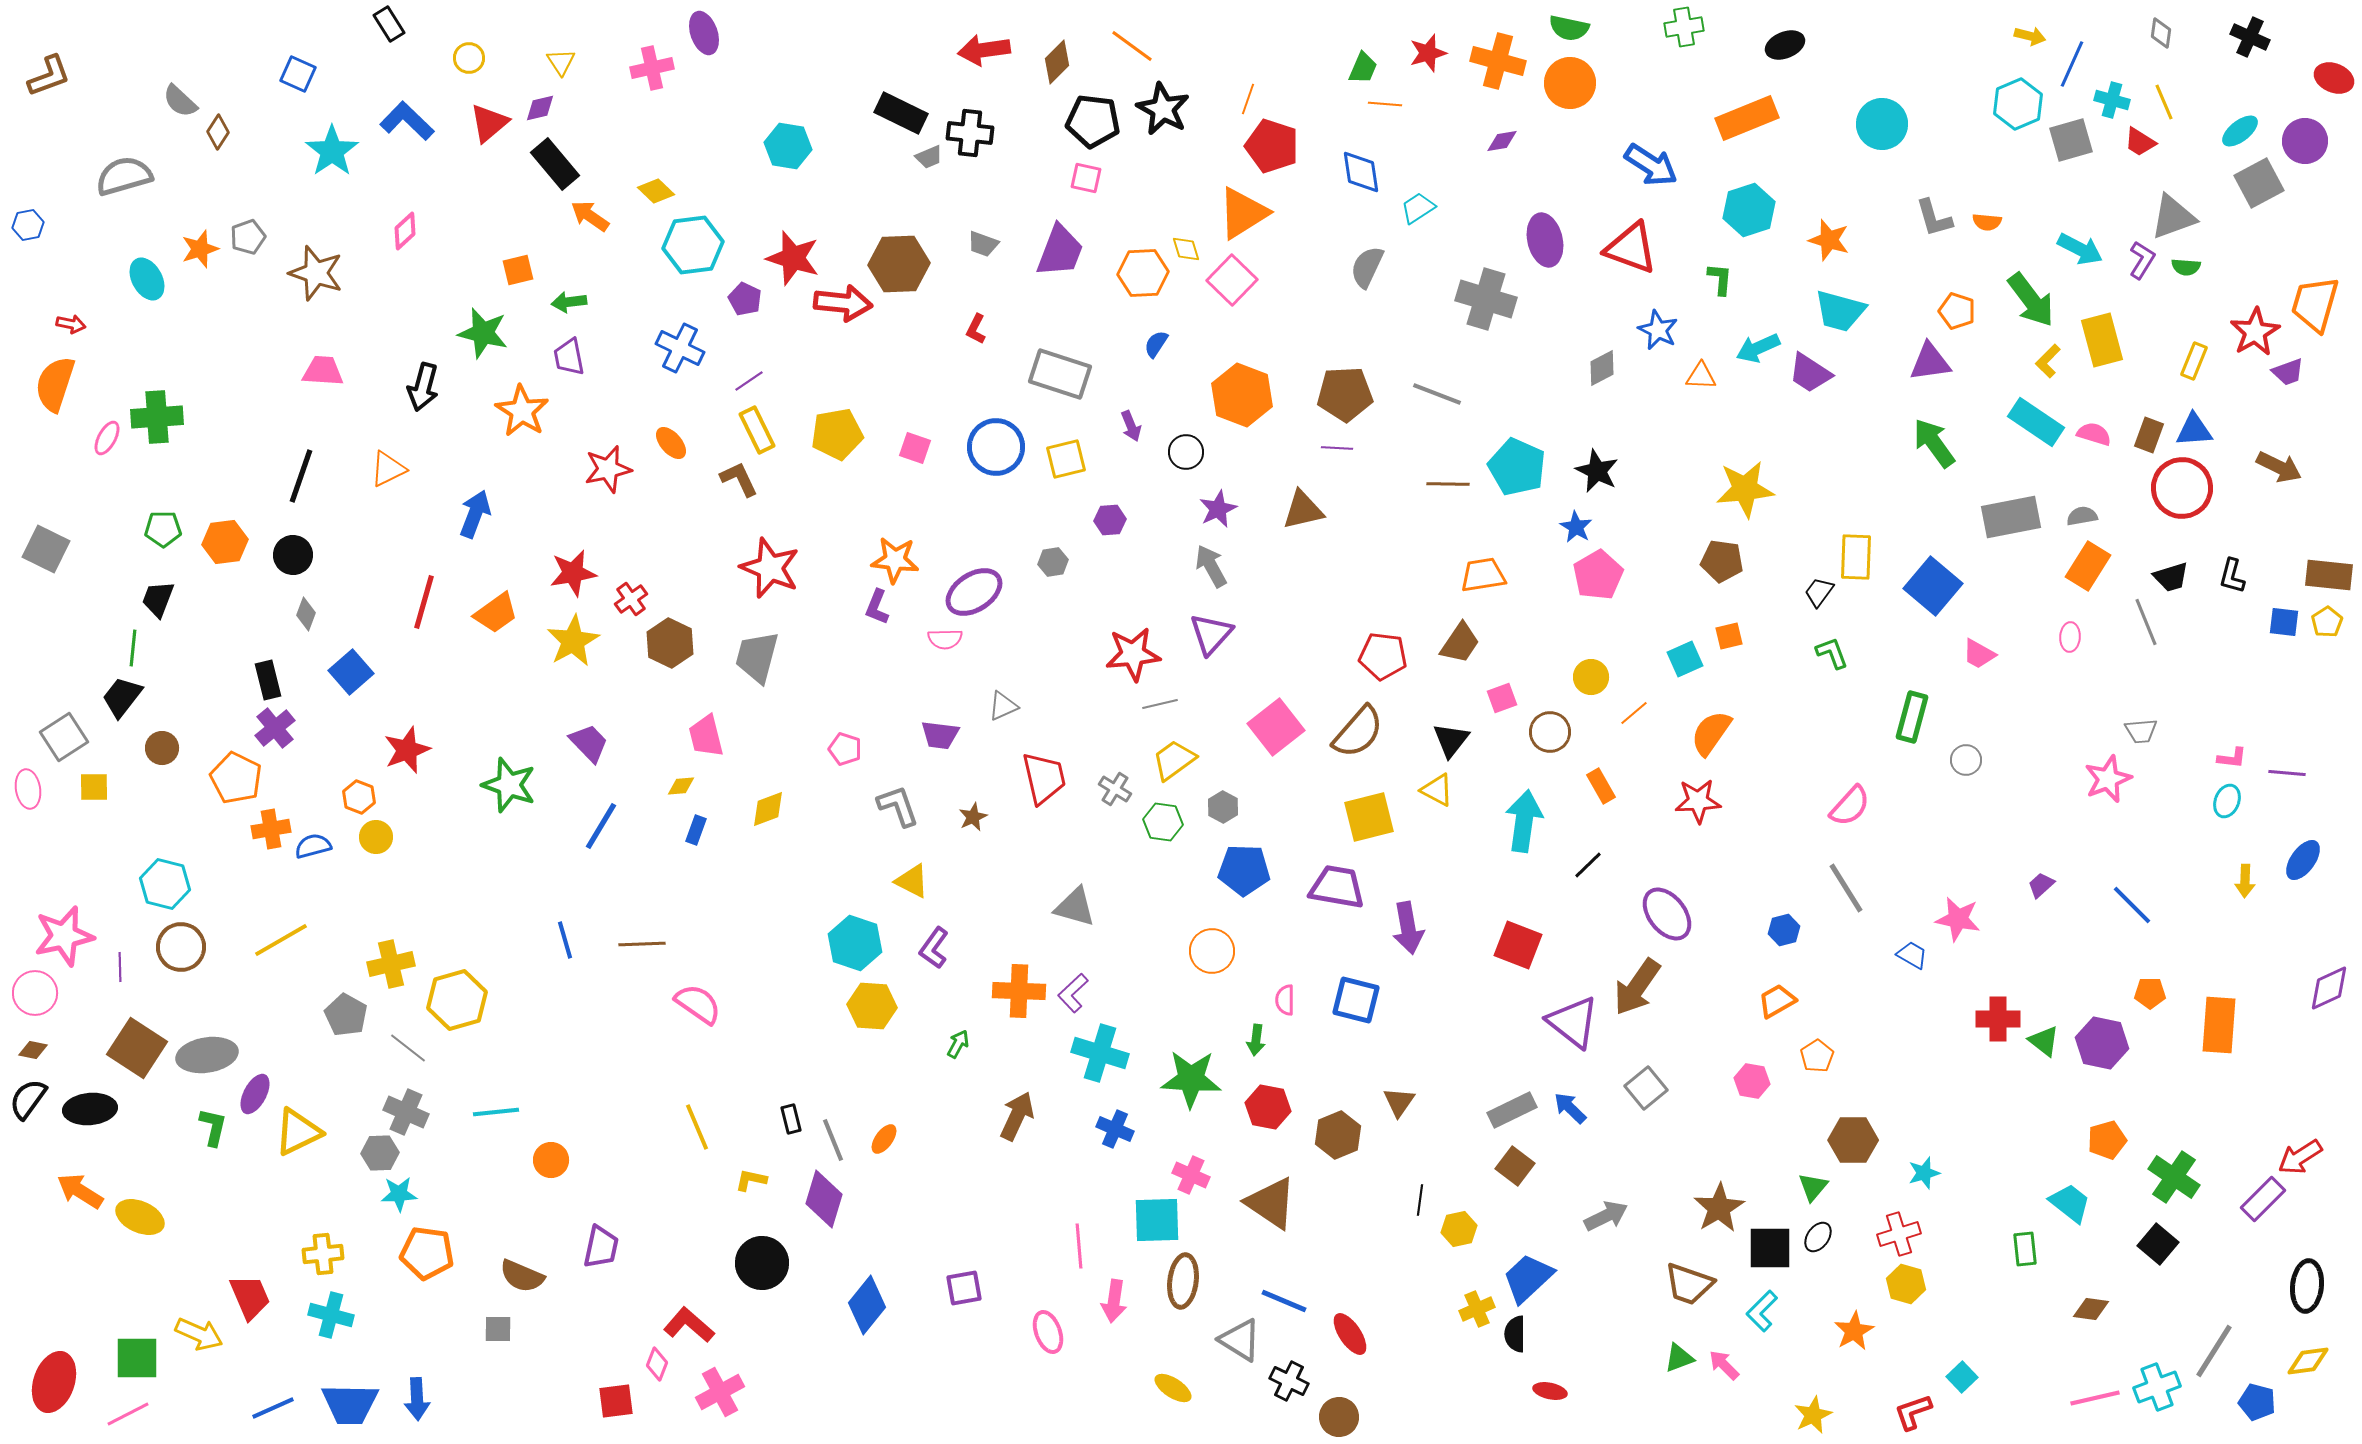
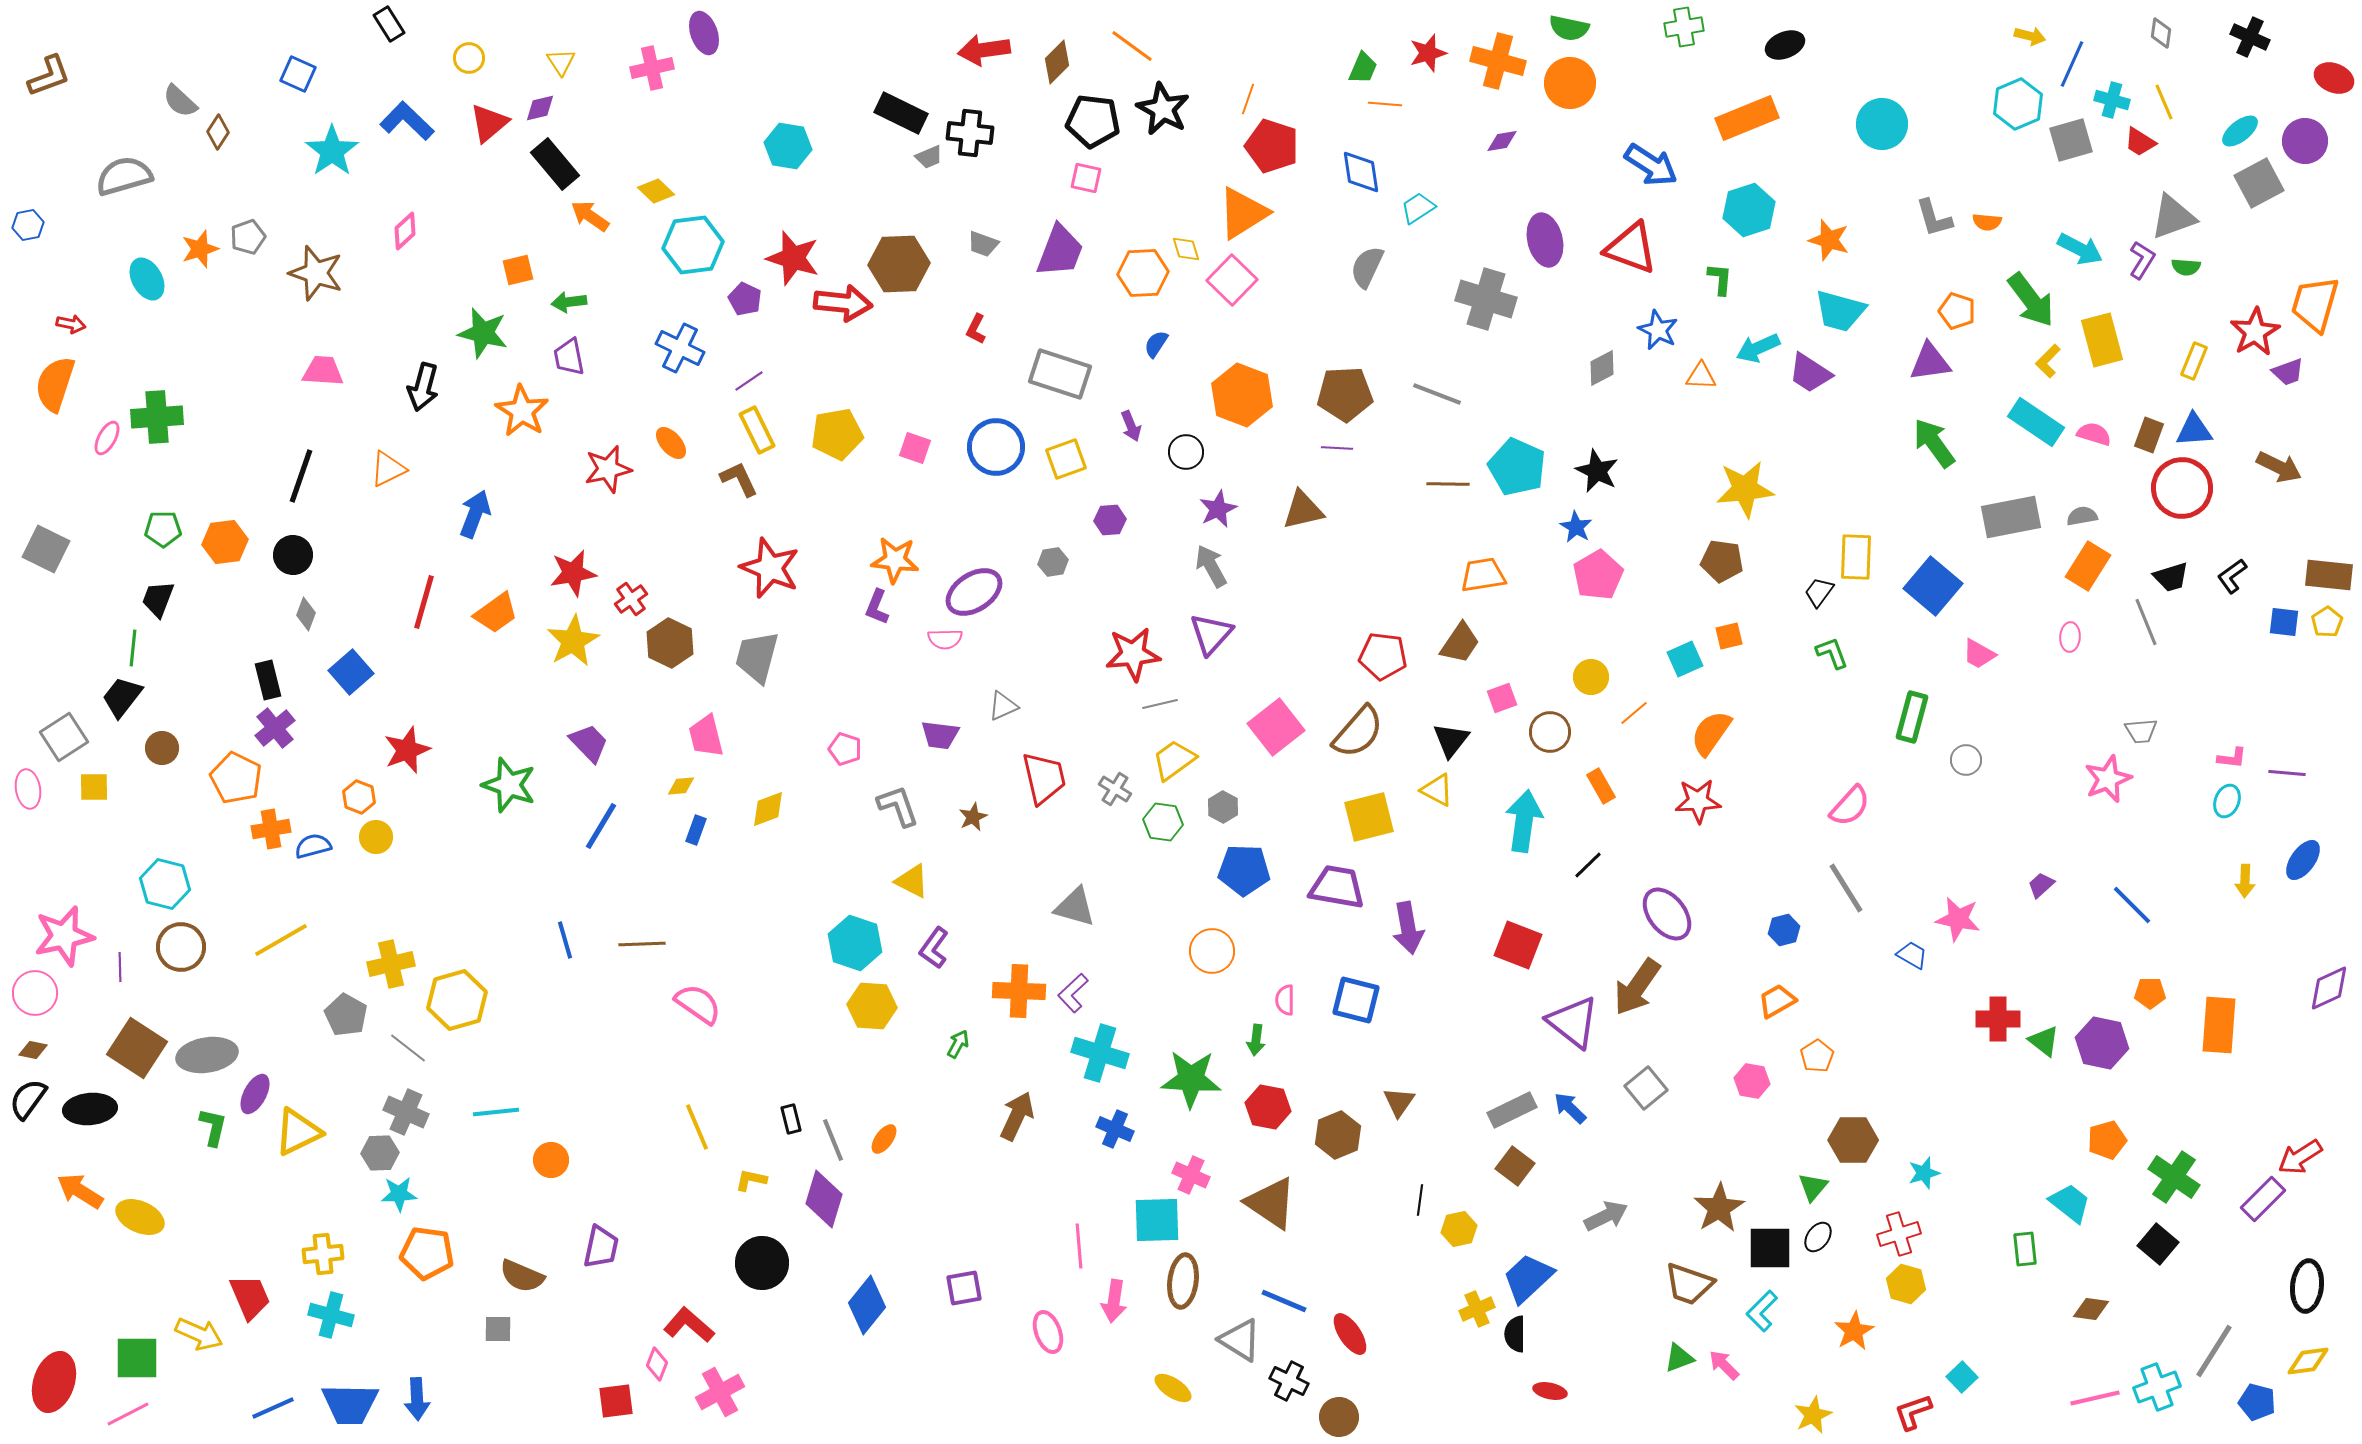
yellow square at (1066, 459): rotated 6 degrees counterclockwise
black L-shape at (2232, 576): rotated 39 degrees clockwise
